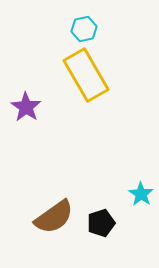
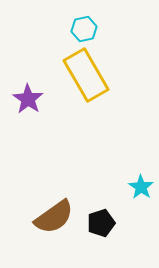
purple star: moved 2 px right, 8 px up
cyan star: moved 7 px up
